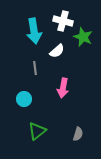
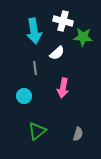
green star: rotated 18 degrees counterclockwise
white semicircle: moved 2 px down
cyan circle: moved 3 px up
